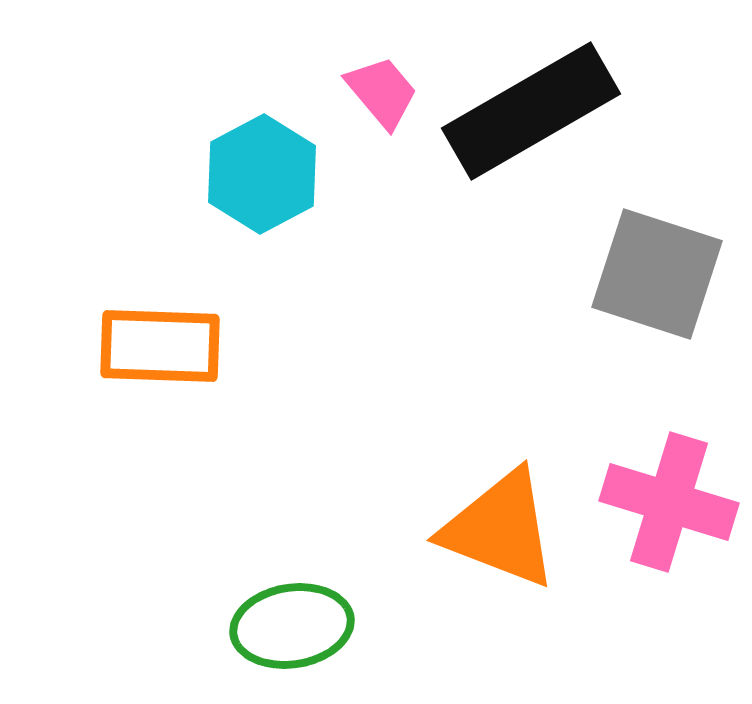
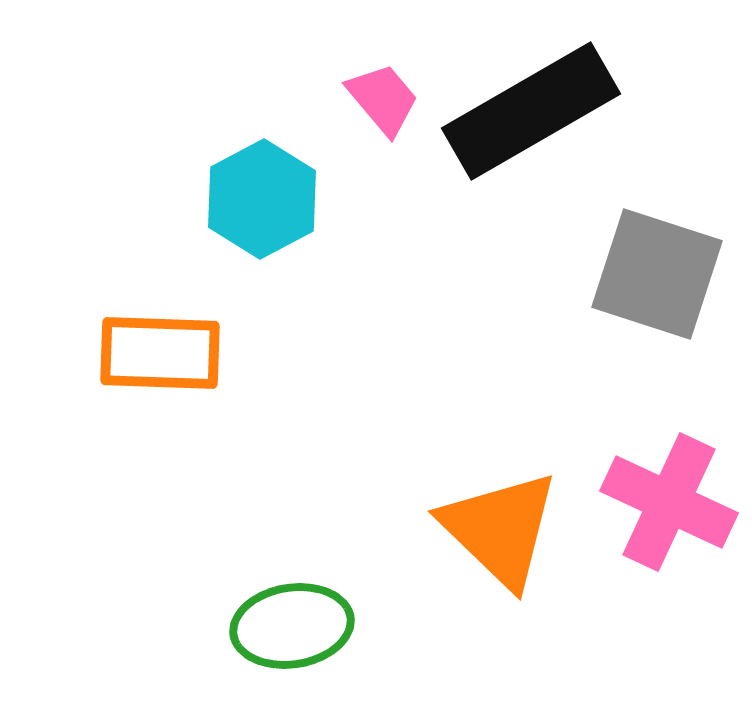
pink trapezoid: moved 1 px right, 7 px down
cyan hexagon: moved 25 px down
orange rectangle: moved 7 px down
pink cross: rotated 8 degrees clockwise
orange triangle: rotated 23 degrees clockwise
